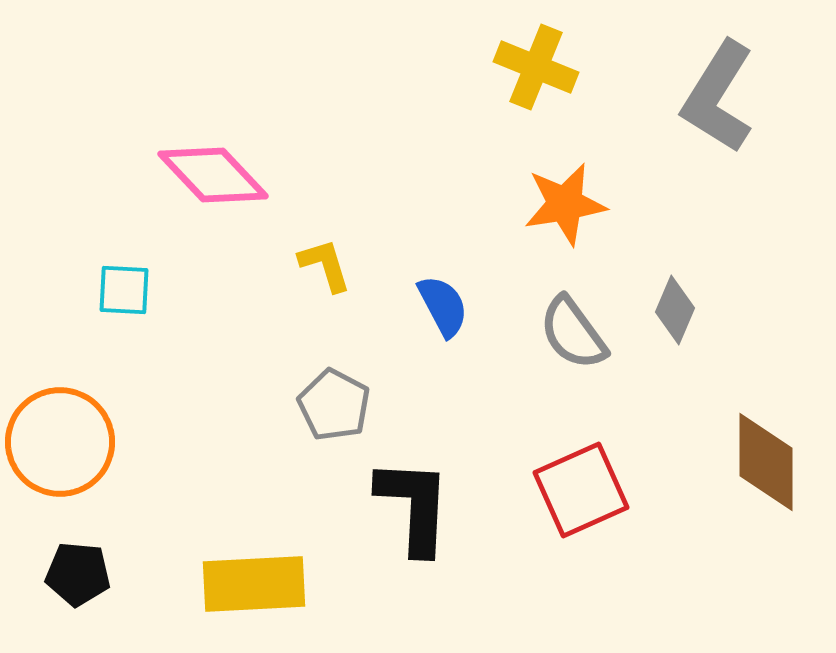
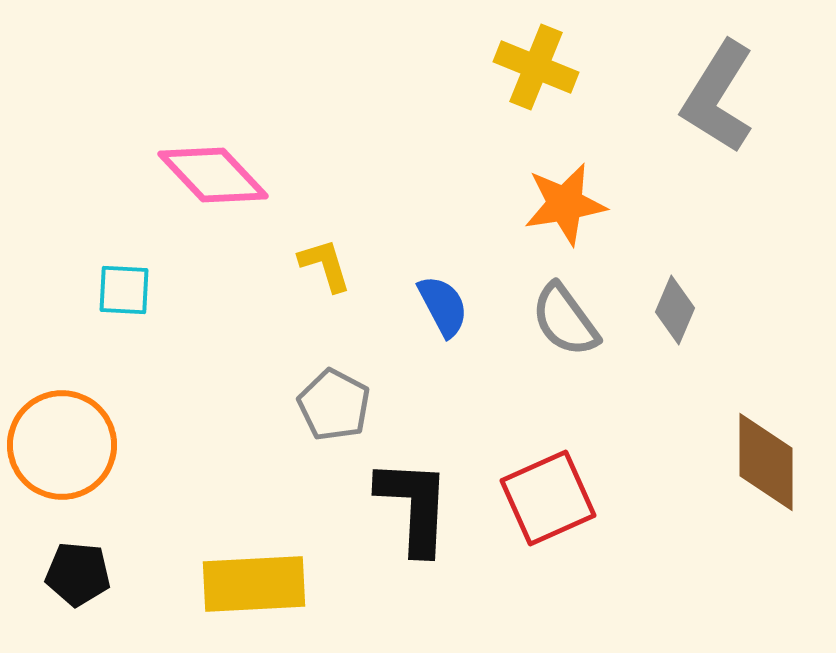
gray semicircle: moved 8 px left, 13 px up
orange circle: moved 2 px right, 3 px down
red square: moved 33 px left, 8 px down
